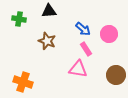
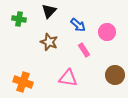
black triangle: rotated 42 degrees counterclockwise
blue arrow: moved 5 px left, 4 px up
pink circle: moved 2 px left, 2 px up
brown star: moved 2 px right, 1 px down
pink rectangle: moved 2 px left, 1 px down
pink triangle: moved 10 px left, 9 px down
brown circle: moved 1 px left
